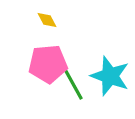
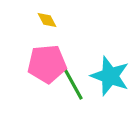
pink pentagon: moved 1 px left
